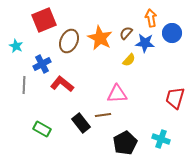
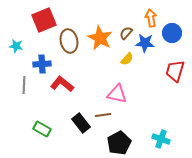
brown ellipse: rotated 35 degrees counterclockwise
cyan star: rotated 16 degrees counterclockwise
yellow semicircle: moved 2 px left, 1 px up
blue cross: rotated 24 degrees clockwise
pink triangle: rotated 15 degrees clockwise
red trapezoid: moved 27 px up
black pentagon: moved 6 px left
